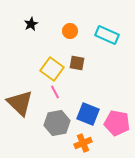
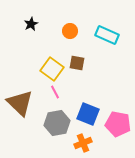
pink pentagon: moved 1 px right, 1 px down
